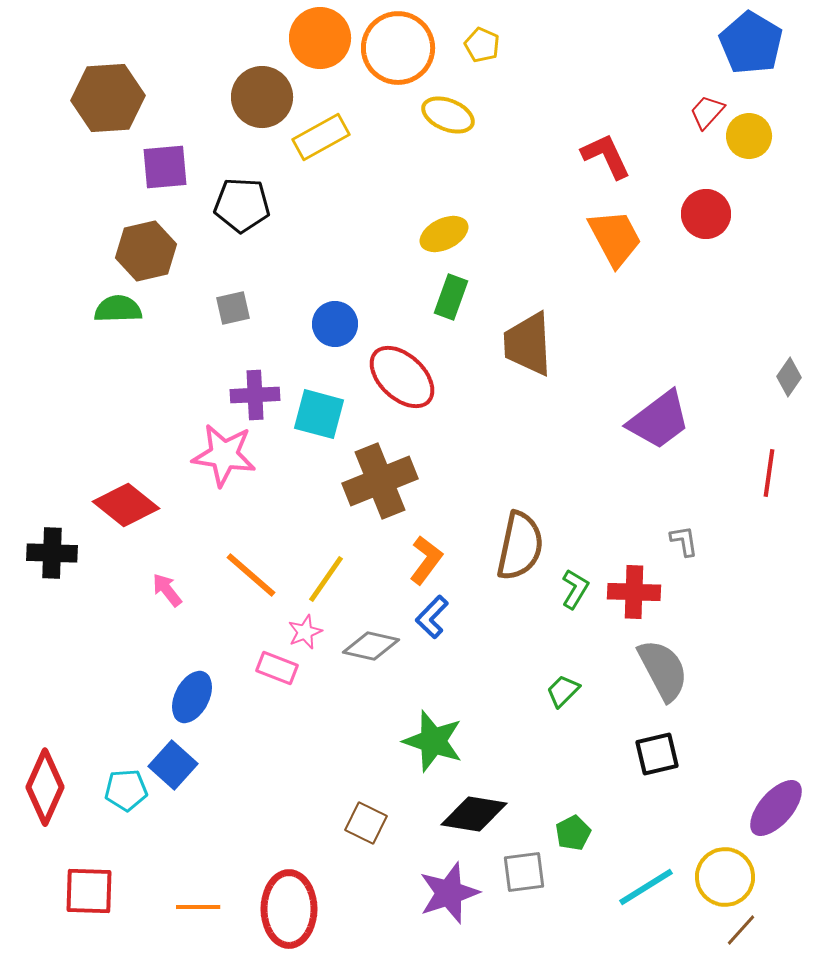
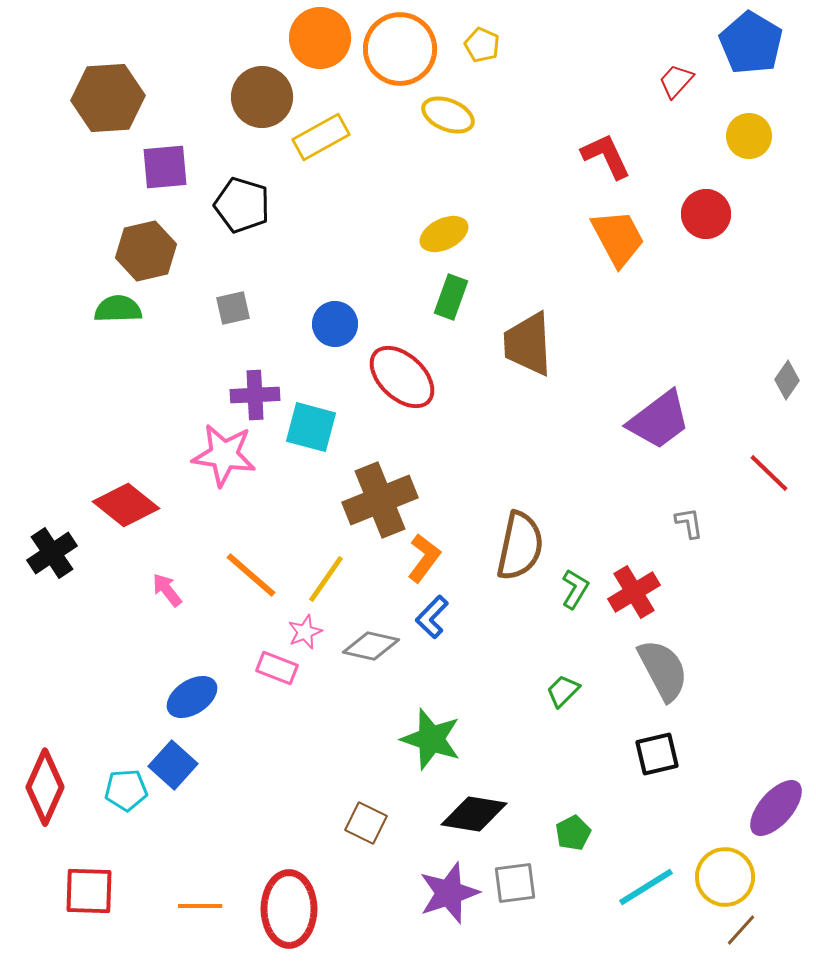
orange circle at (398, 48): moved 2 px right, 1 px down
red trapezoid at (707, 112): moved 31 px left, 31 px up
black pentagon at (242, 205): rotated 14 degrees clockwise
orange trapezoid at (615, 238): moved 3 px right
gray diamond at (789, 377): moved 2 px left, 3 px down
cyan square at (319, 414): moved 8 px left, 13 px down
red line at (769, 473): rotated 54 degrees counterclockwise
brown cross at (380, 481): moved 19 px down
gray L-shape at (684, 541): moved 5 px right, 18 px up
black cross at (52, 553): rotated 36 degrees counterclockwise
orange L-shape at (426, 560): moved 2 px left, 2 px up
red cross at (634, 592): rotated 33 degrees counterclockwise
blue ellipse at (192, 697): rotated 30 degrees clockwise
green star at (433, 741): moved 2 px left, 2 px up
gray square at (524, 872): moved 9 px left, 11 px down
orange line at (198, 907): moved 2 px right, 1 px up
